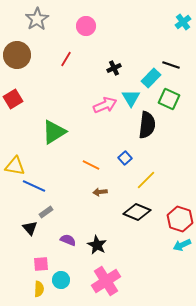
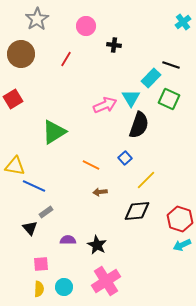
brown circle: moved 4 px right, 1 px up
black cross: moved 23 px up; rotated 32 degrees clockwise
black semicircle: moved 8 px left; rotated 12 degrees clockwise
black diamond: moved 1 px up; rotated 28 degrees counterclockwise
purple semicircle: rotated 21 degrees counterclockwise
cyan circle: moved 3 px right, 7 px down
